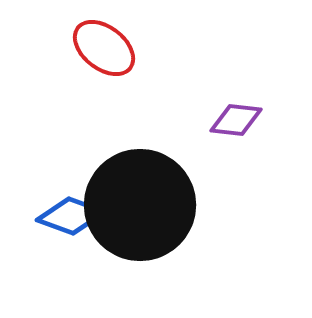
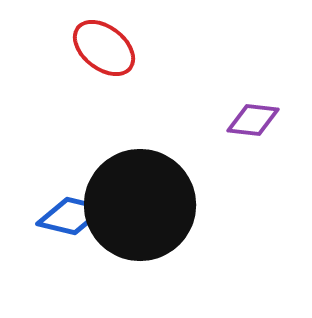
purple diamond: moved 17 px right
blue diamond: rotated 6 degrees counterclockwise
